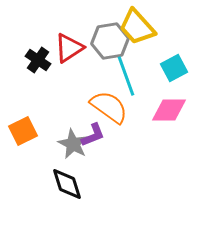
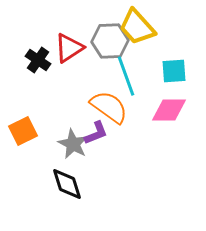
gray hexagon: rotated 6 degrees clockwise
cyan square: moved 3 px down; rotated 24 degrees clockwise
purple L-shape: moved 3 px right, 2 px up
